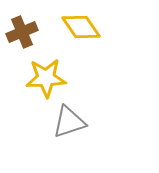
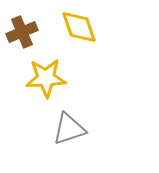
yellow diamond: moved 2 px left; rotated 15 degrees clockwise
gray triangle: moved 7 px down
